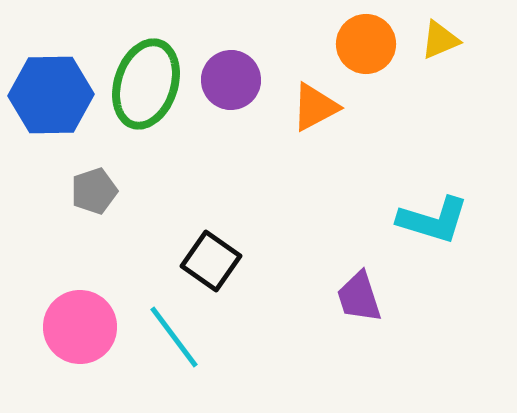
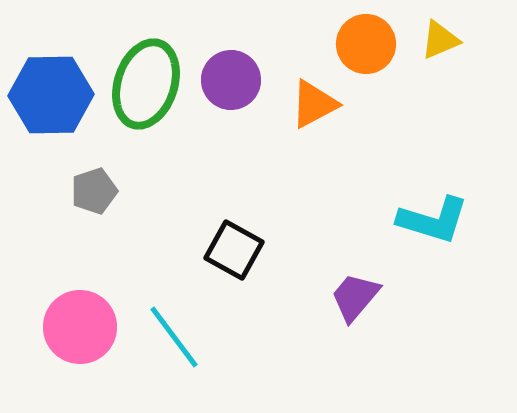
orange triangle: moved 1 px left, 3 px up
black square: moved 23 px right, 11 px up; rotated 6 degrees counterclockwise
purple trapezoid: moved 4 px left; rotated 58 degrees clockwise
